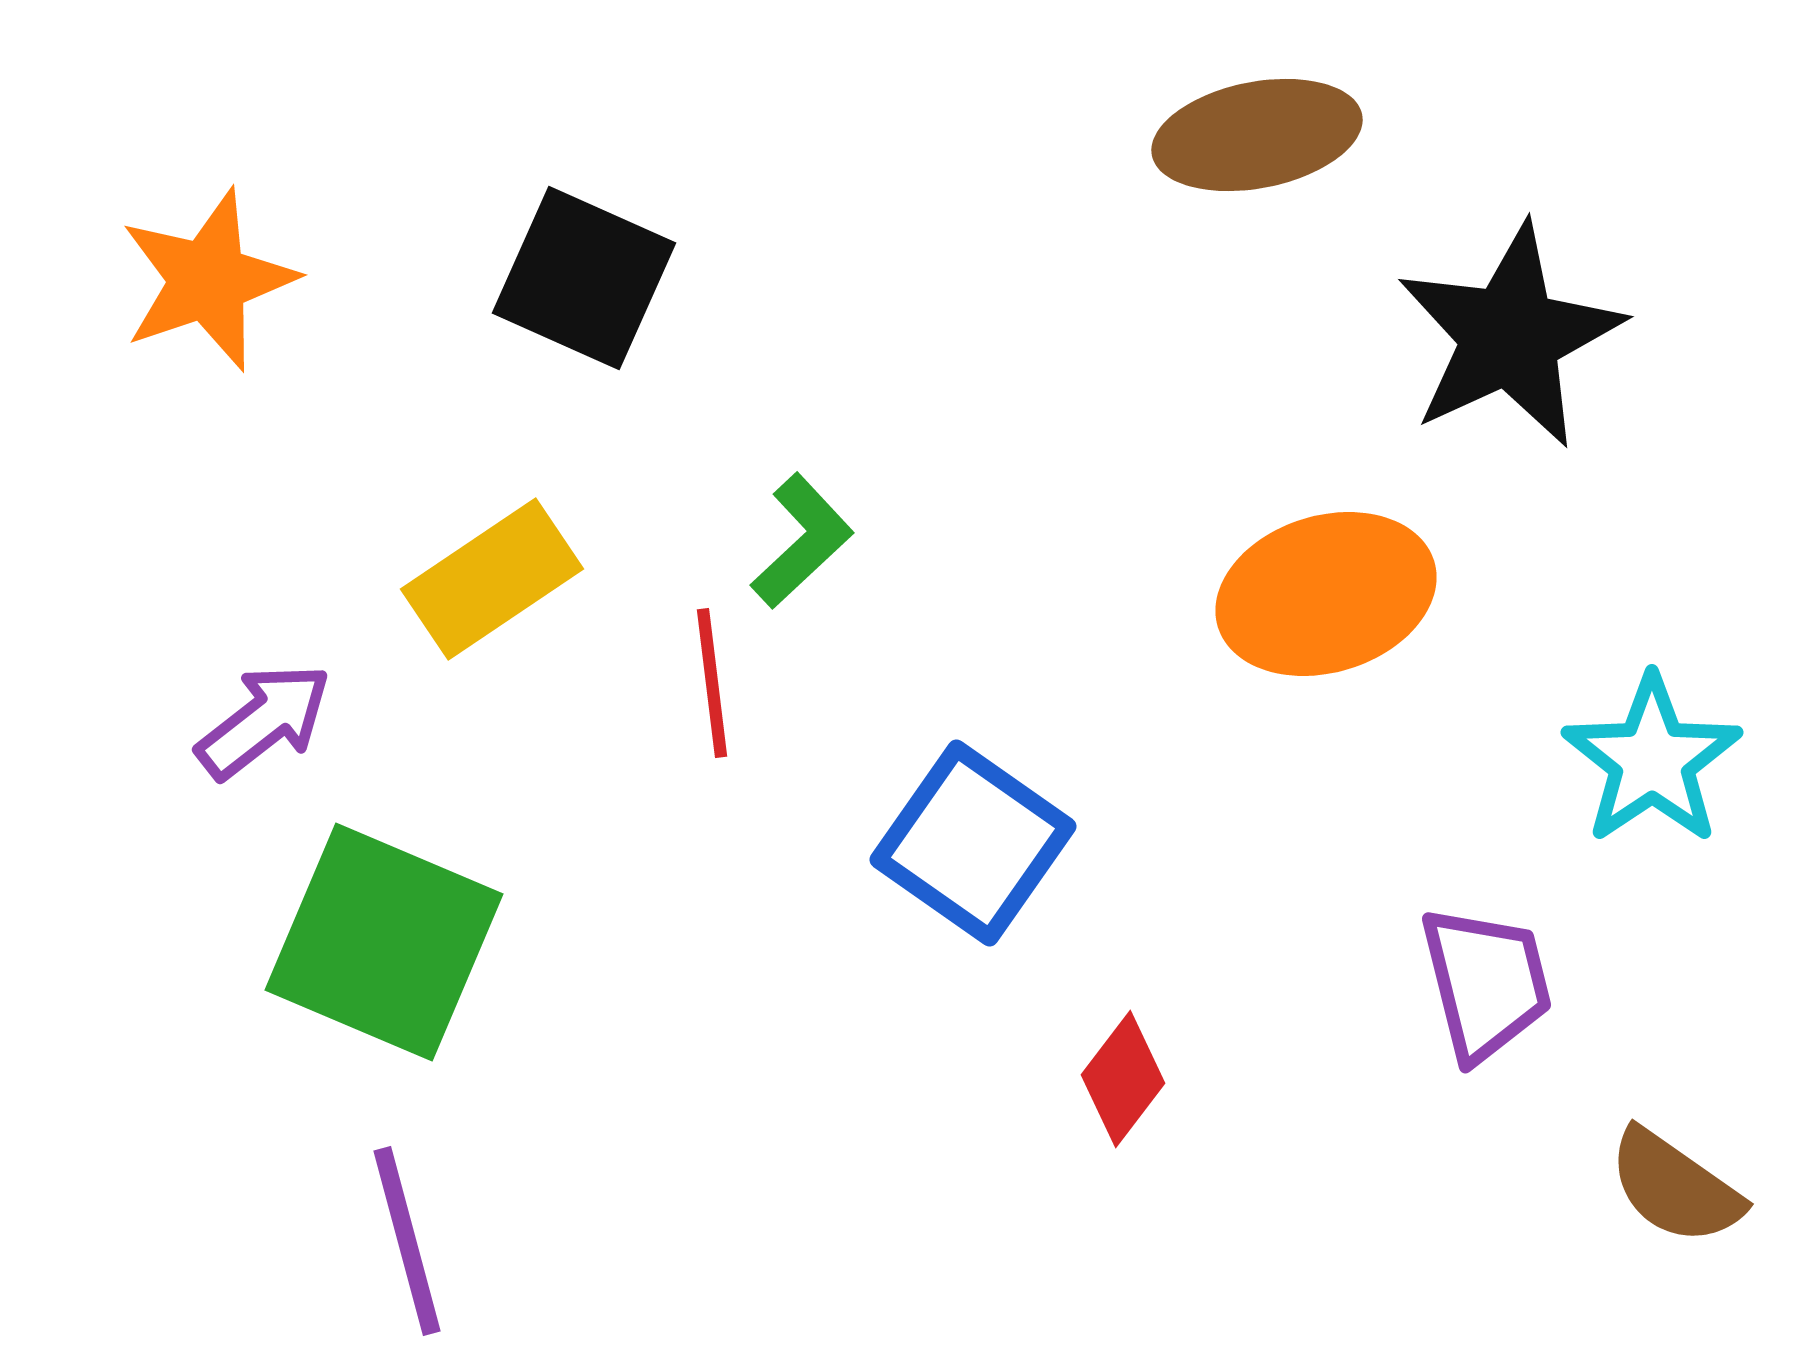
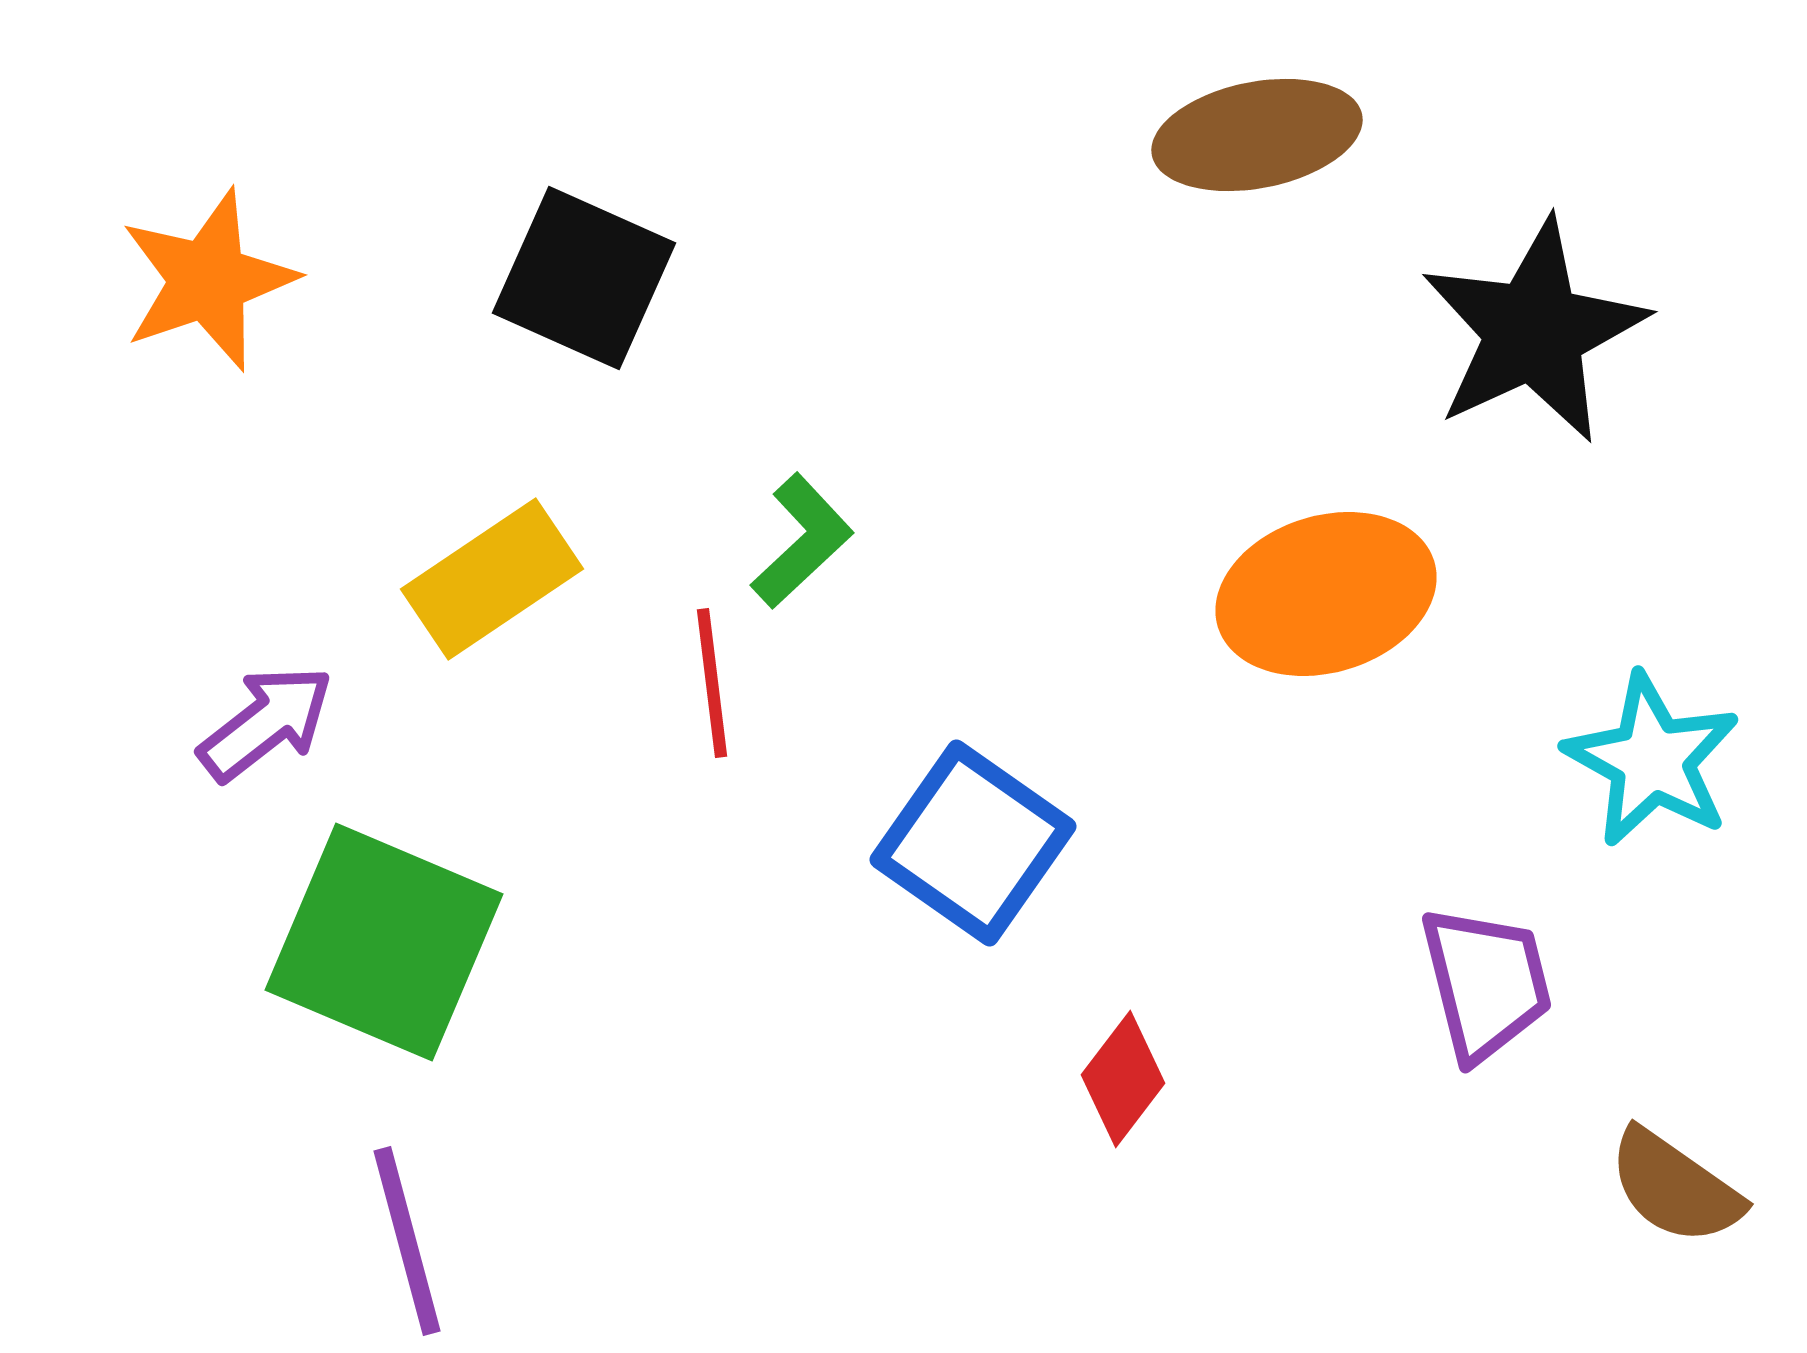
black star: moved 24 px right, 5 px up
purple arrow: moved 2 px right, 2 px down
cyan star: rotated 9 degrees counterclockwise
